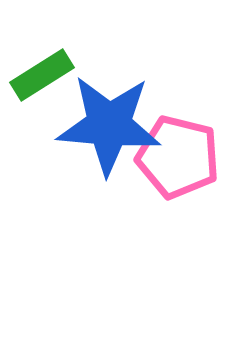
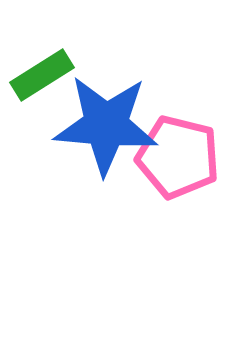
blue star: moved 3 px left
